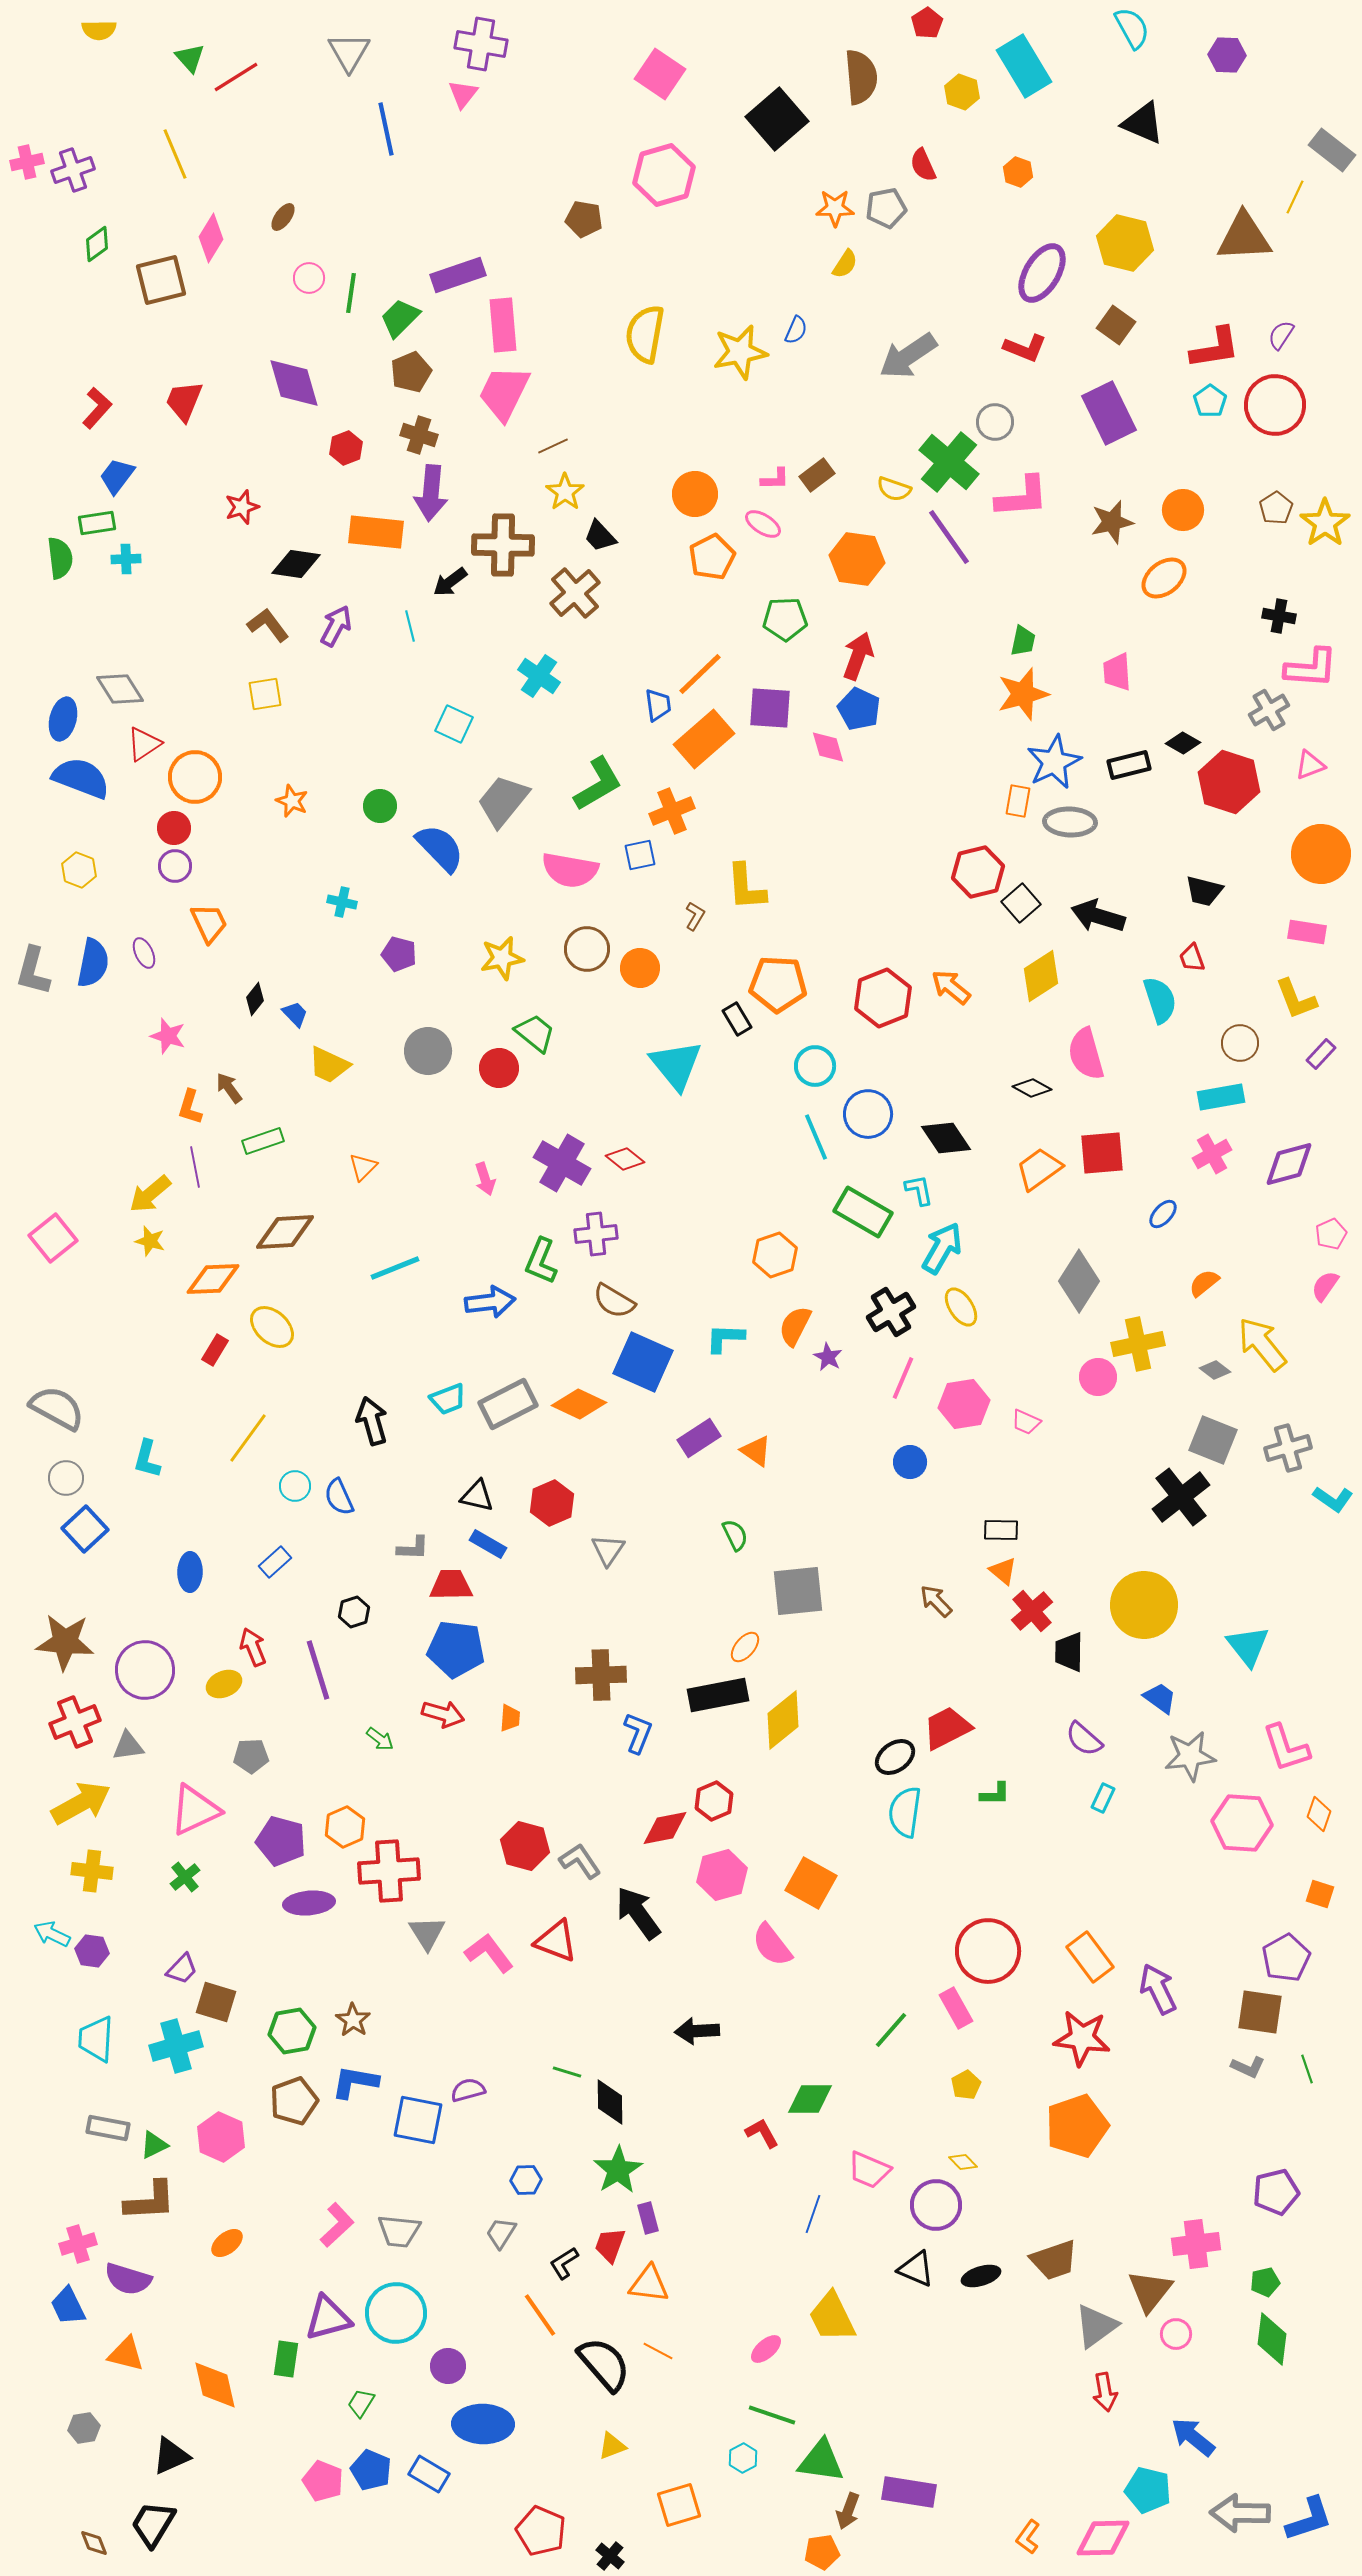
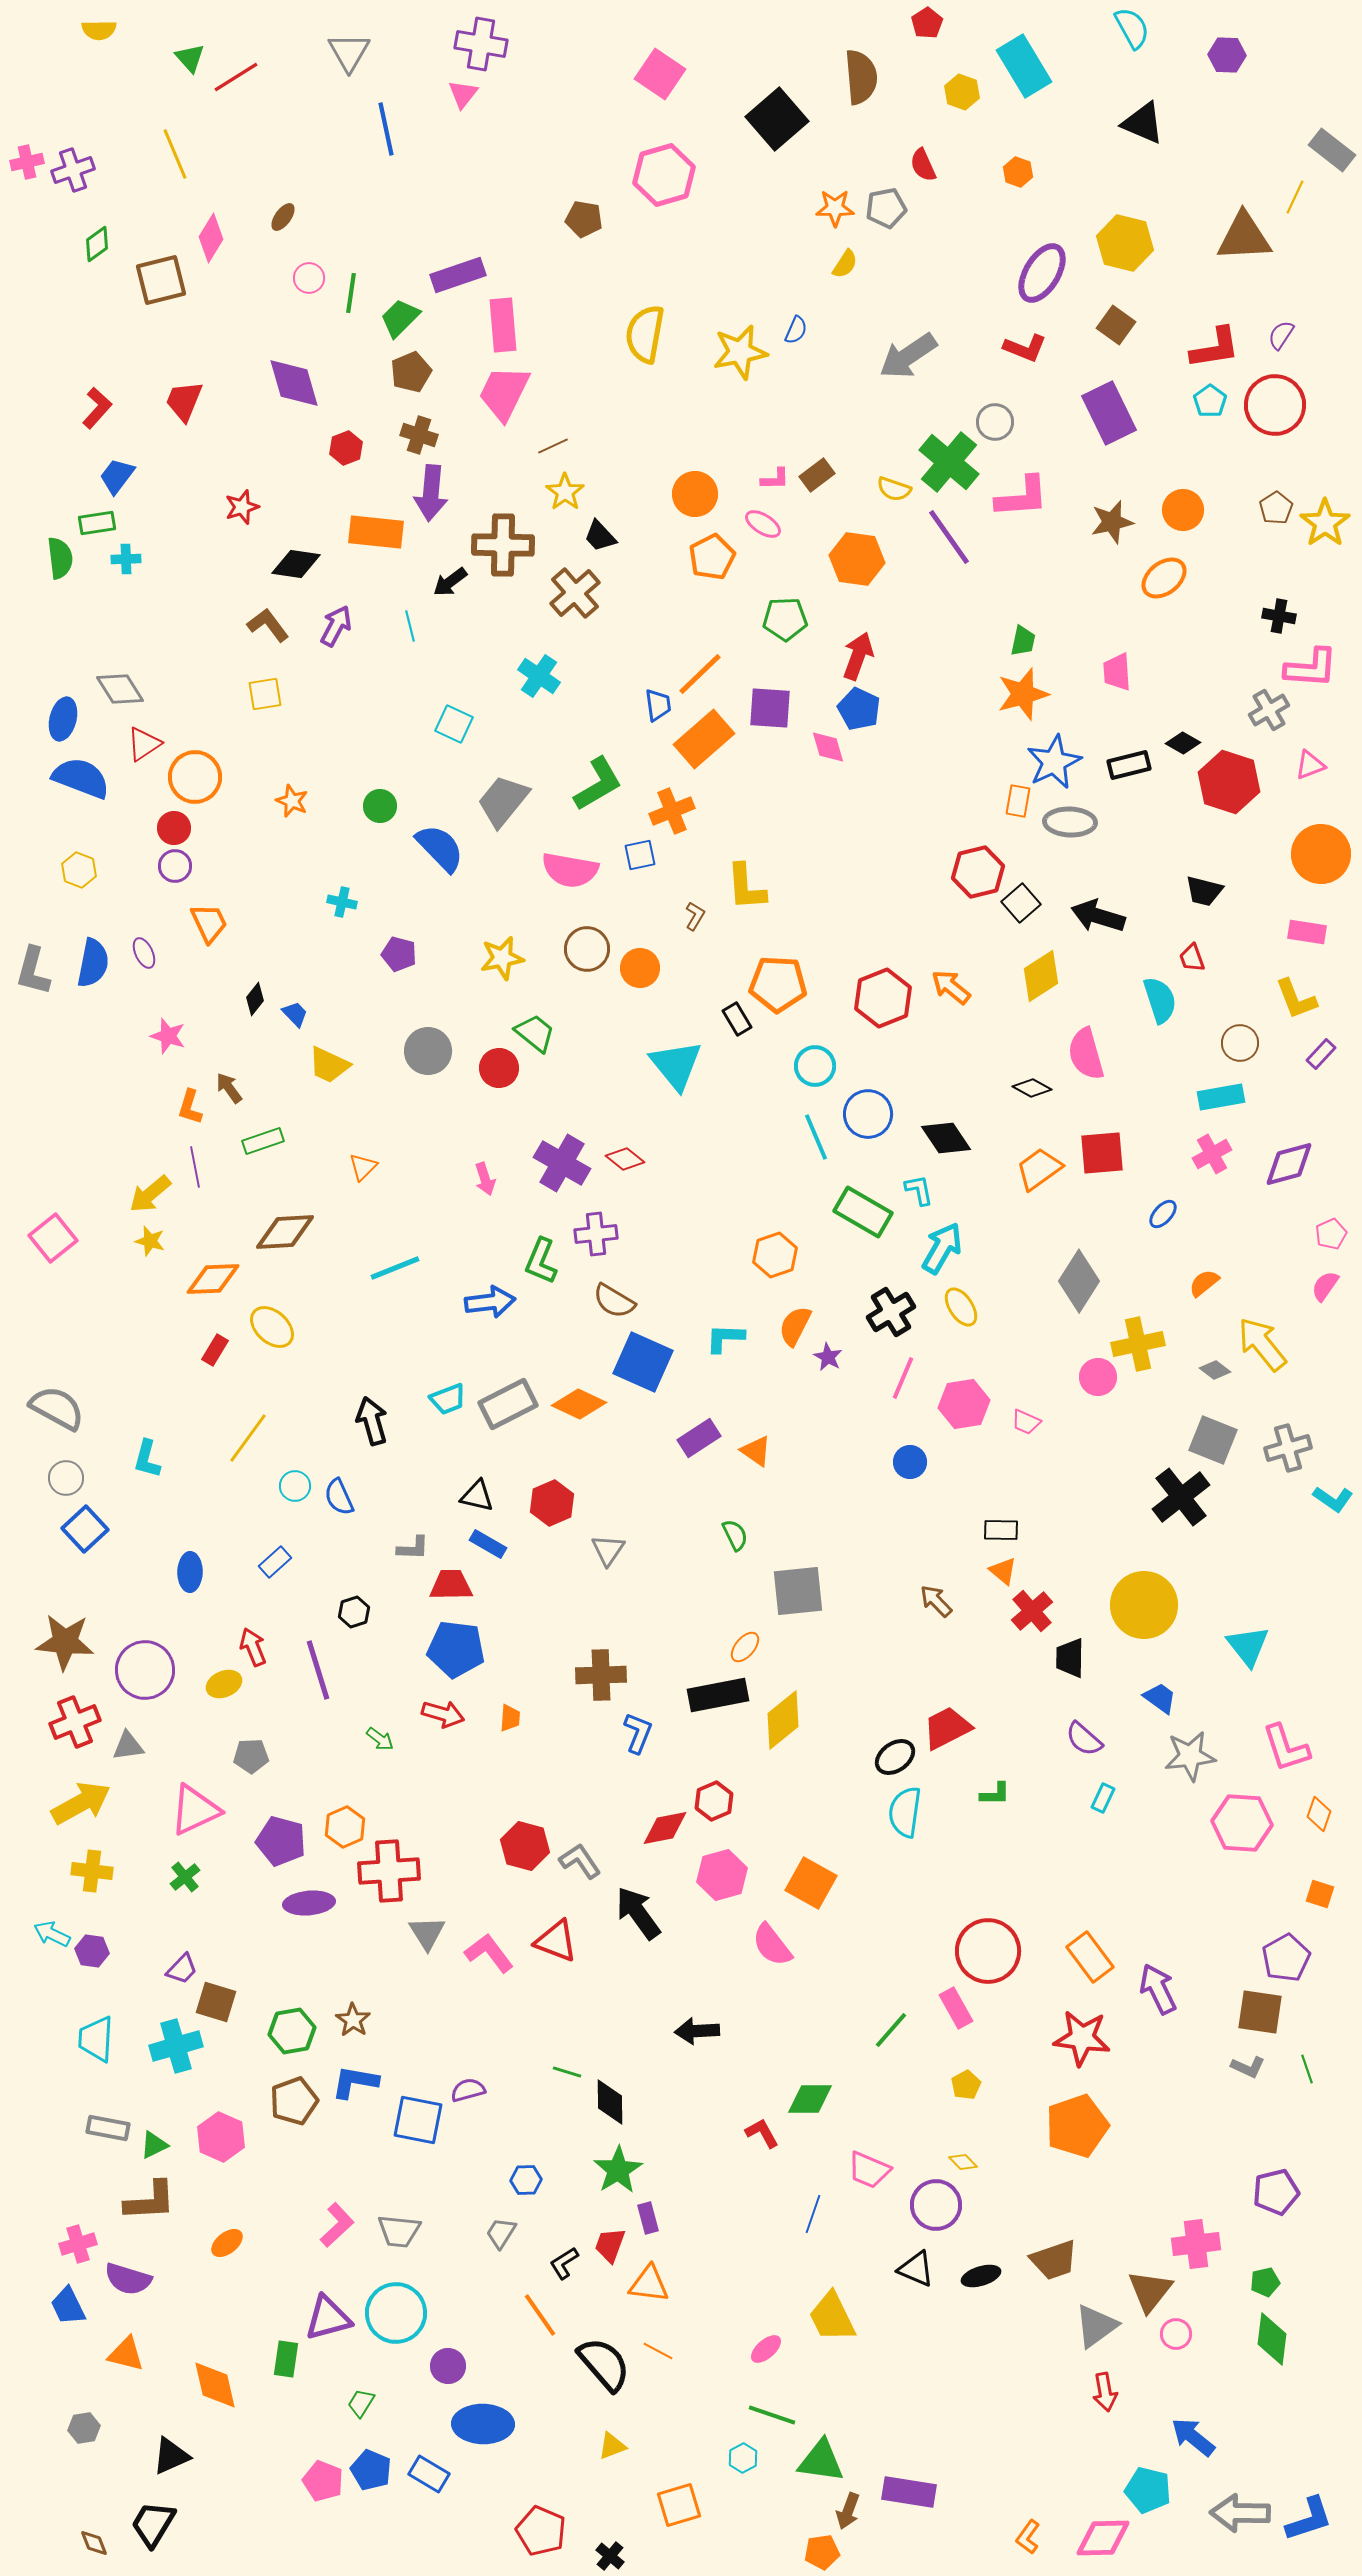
black trapezoid at (1069, 1652): moved 1 px right, 6 px down
